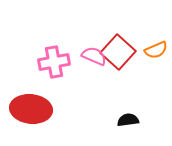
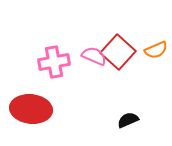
black semicircle: rotated 15 degrees counterclockwise
